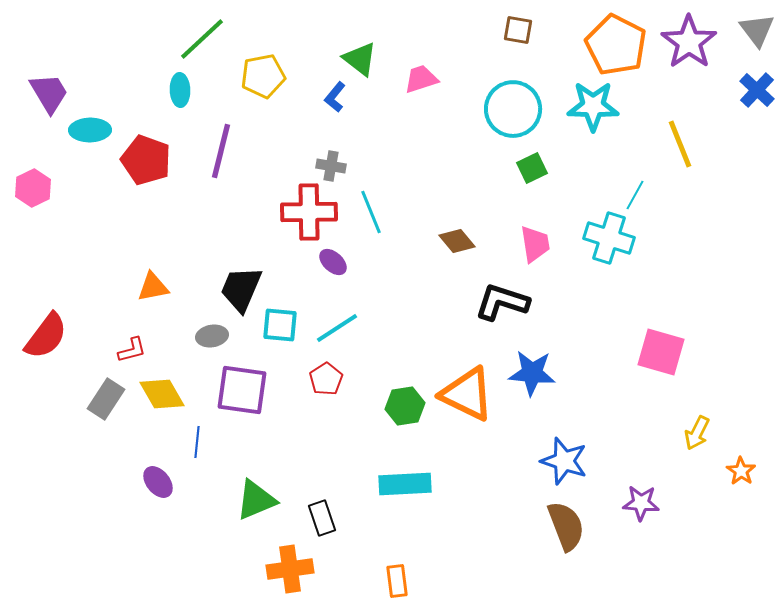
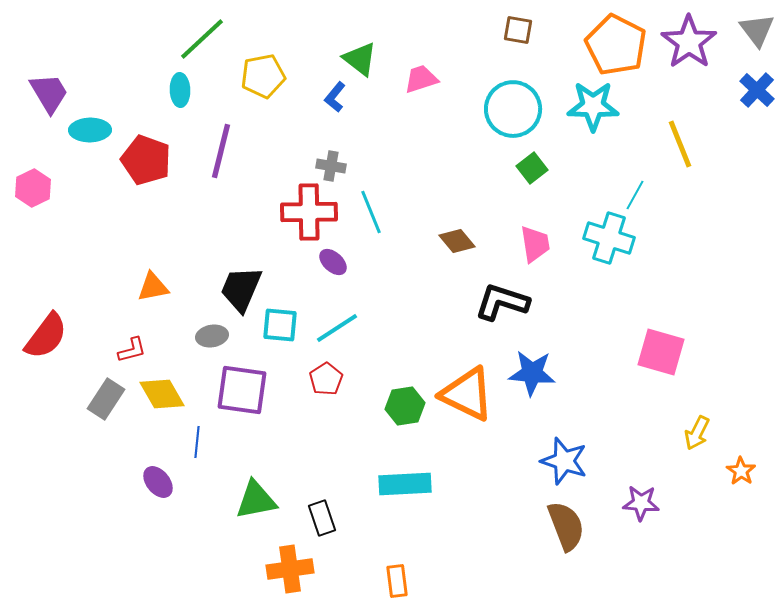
green square at (532, 168): rotated 12 degrees counterclockwise
green triangle at (256, 500): rotated 12 degrees clockwise
